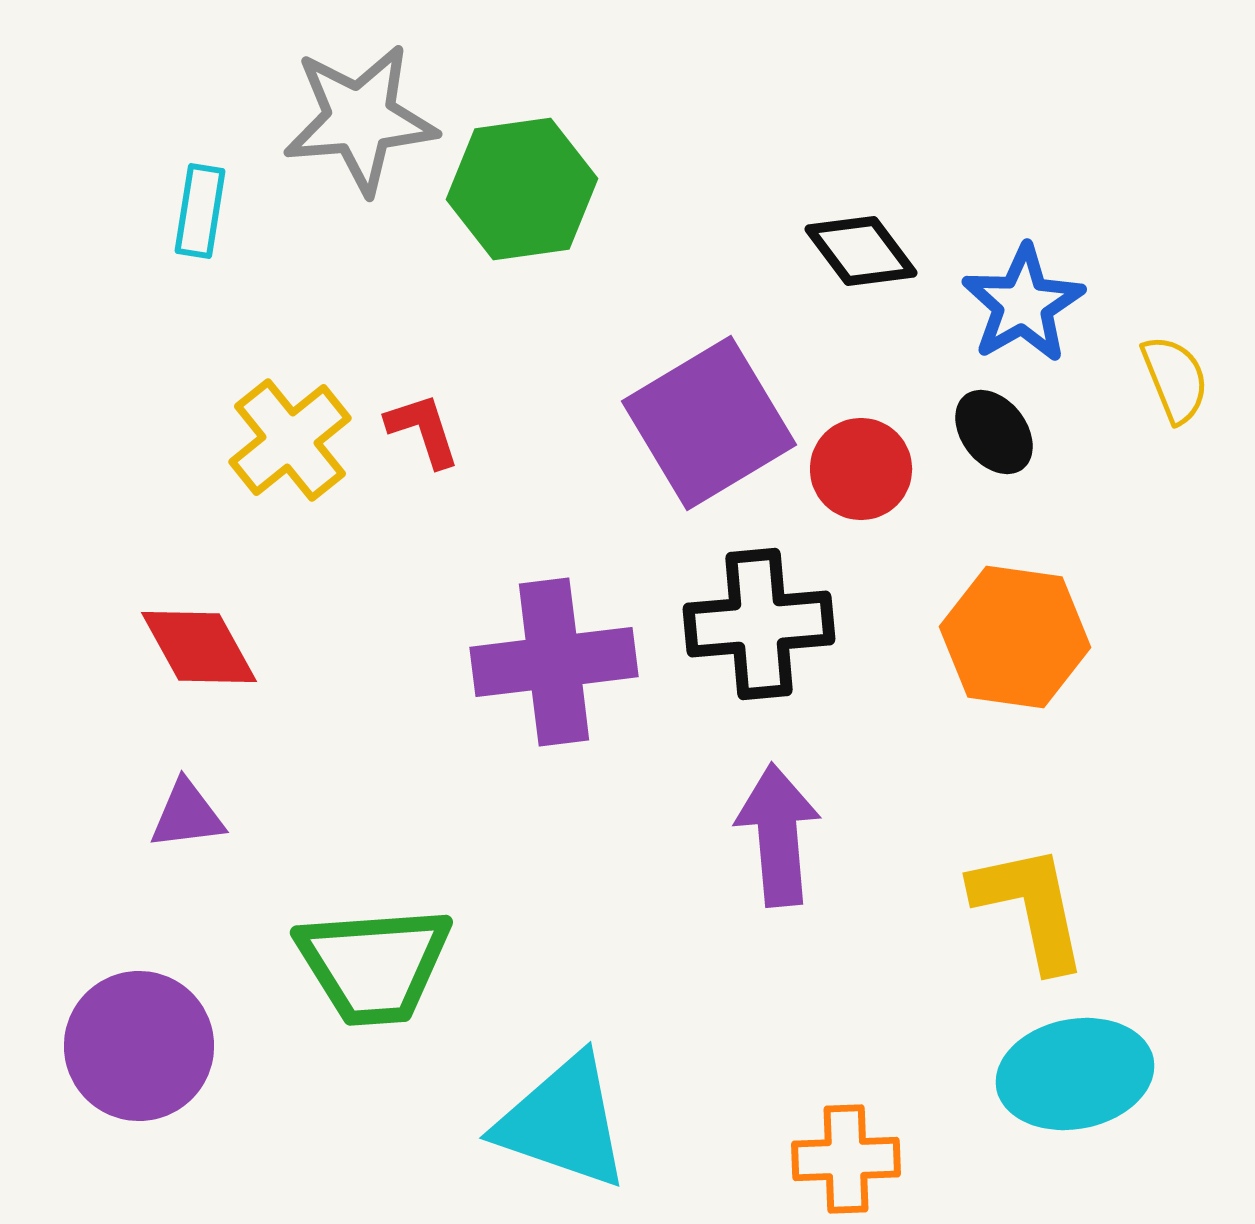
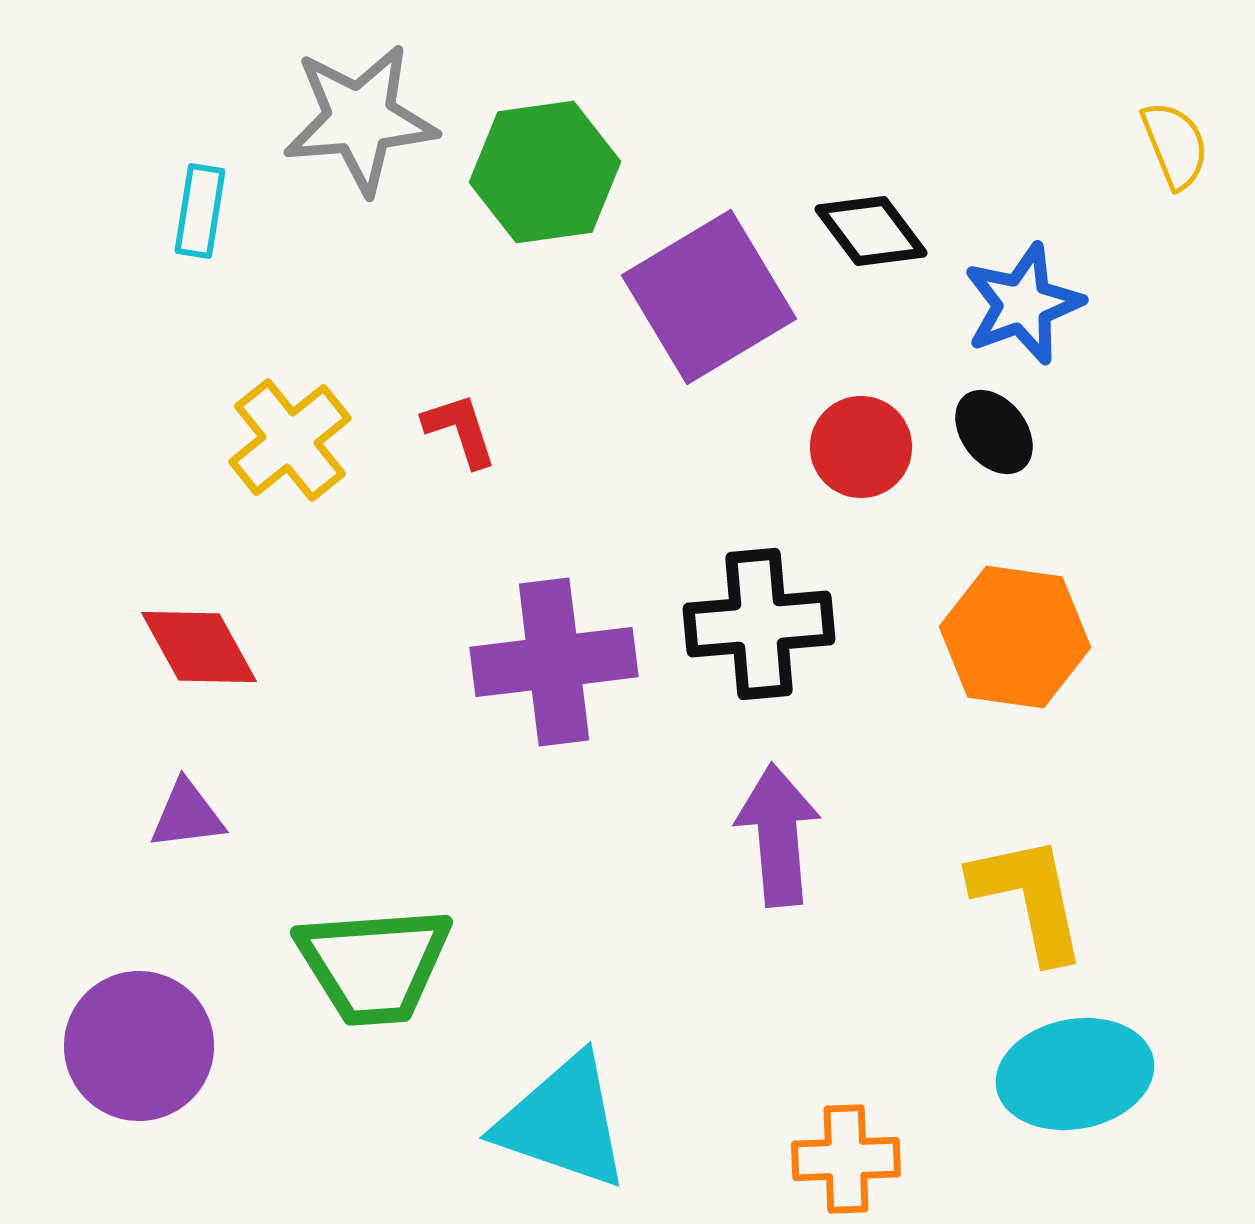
green hexagon: moved 23 px right, 17 px up
black diamond: moved 10 px right, 20 px up
blue star: rotated 10 degrees clockwise
yellow semicircle: moved 234 px up
purple square: moved 126 px up
red L-shape: moved 37 px right
red circle: moved 22 px up
yellow L-shape: moved 1 px left, 9 px up
